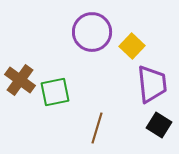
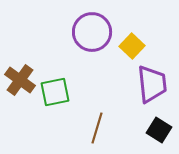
black square: moved 5 px down
